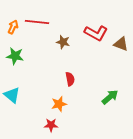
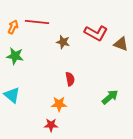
orange star: rotated 14 degrees clockwise
